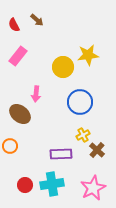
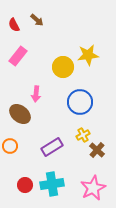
purple rectangle: moved 9 px left, 7 px up; rotated 30 degrees counterclockwise
